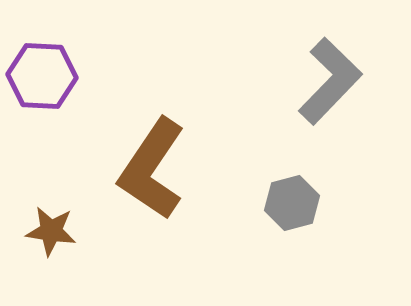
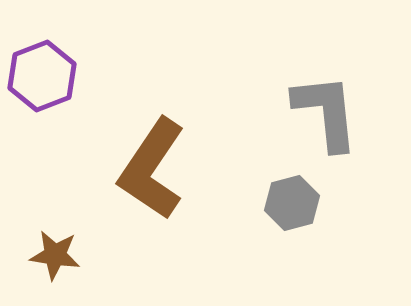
purple hexagon: rotated 24 degrees counterclockwise
gray L-shape: moved 4 px left, 31 px down; rotated 50 degrees counterclockwise
brown star: moved 4 px right, 24 px down
